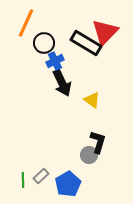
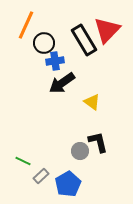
orange line: moved 2 px down
red triangle: moved 2 px right, 2 px up
black rectangle: moved 2 px left, 3 px up; rotated 28 degrees clockwise
blue cross: rotated 18 degrees clockwise
black arrow: rotated 80 degrees clockwise
yellow triangle: moved 2 px down
black L-shape: rotated 30 degrees counterclockwise
gray circle: moved 9 px left, 4 px up
green line: moved 19 px up; rotated 63 degrees counterclockwise
